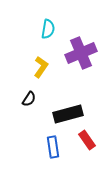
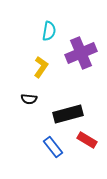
cyan semicircle: moved 1 px right, 2 px down
black semicircle: rotated 63 degrees clockwise
red rectangle: rotated 24 degrees counterclockwise
blue rectangle: rotated 30 degrees counterclockwise
